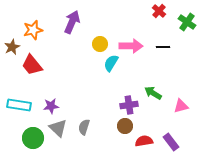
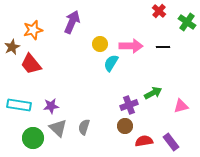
red trapezoid: moved 1 px left, 1 px up
green arrow: rotated 120 degrees clockwise
purple cross: rotated 12 degrees counterclockwise
